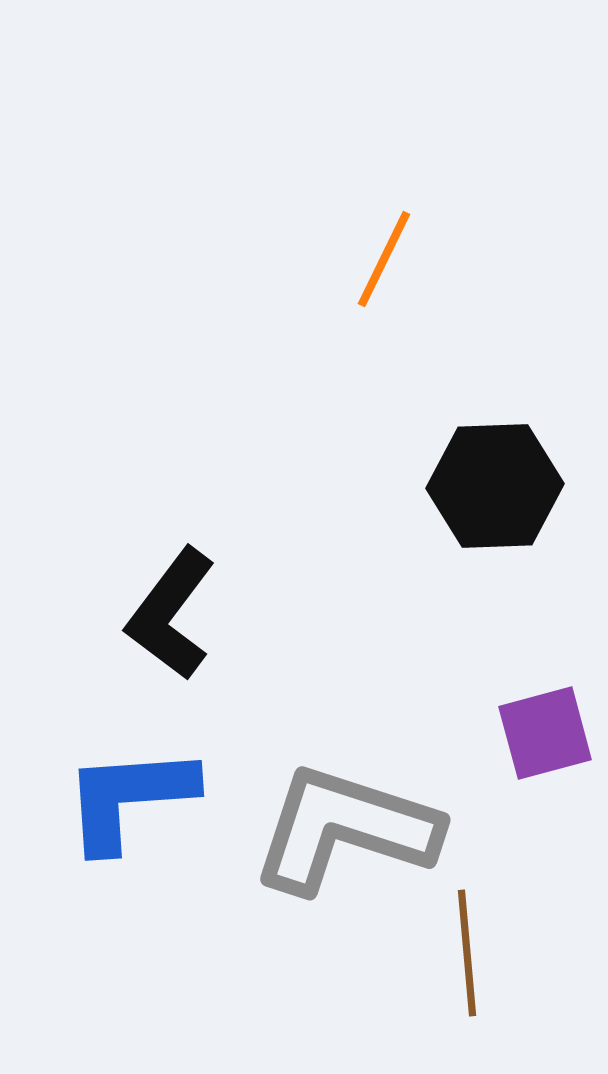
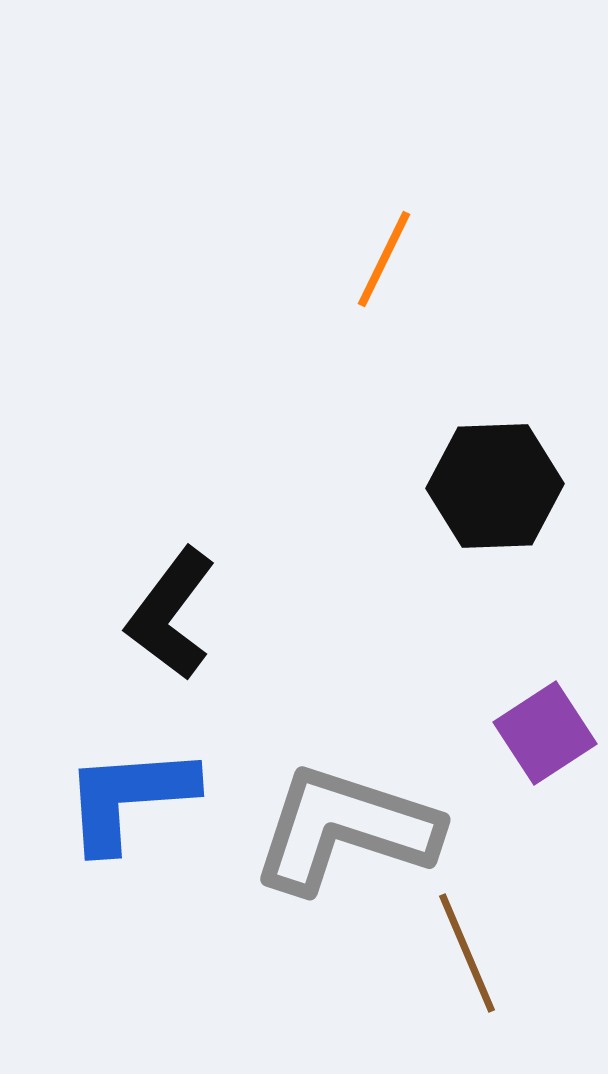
purple square: rotated 18 degrees counterclockwise
brown line: rotated 18 degrees counterclockwise
